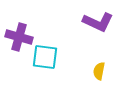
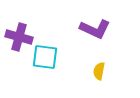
purple L-shape: moved 3 px left, 7 px down
